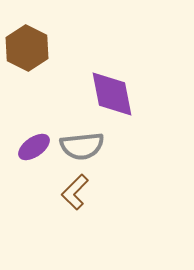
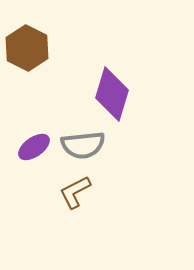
purple diamond: rotated 28 degrees clockwise
gray semicircle: moved 1 px right, 1 px up
brown L-shape: rotated 18 degrees clockwise
